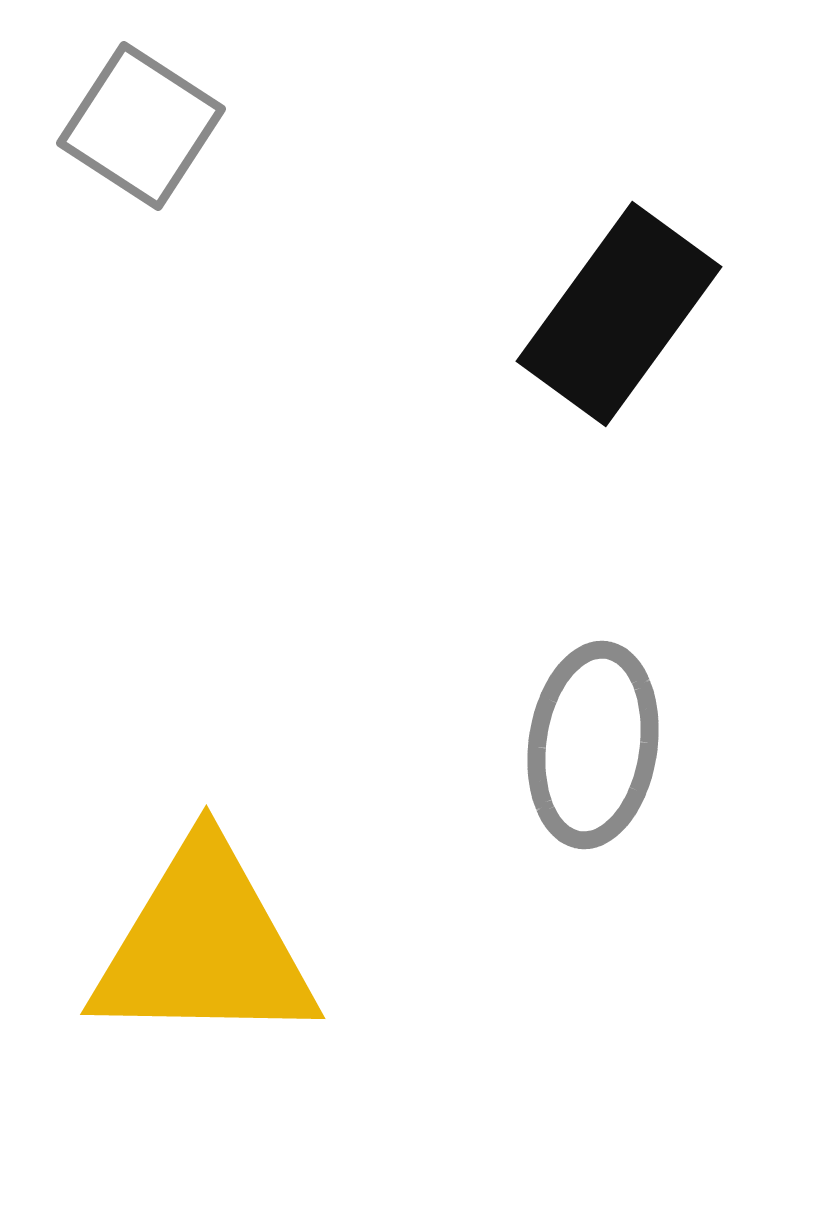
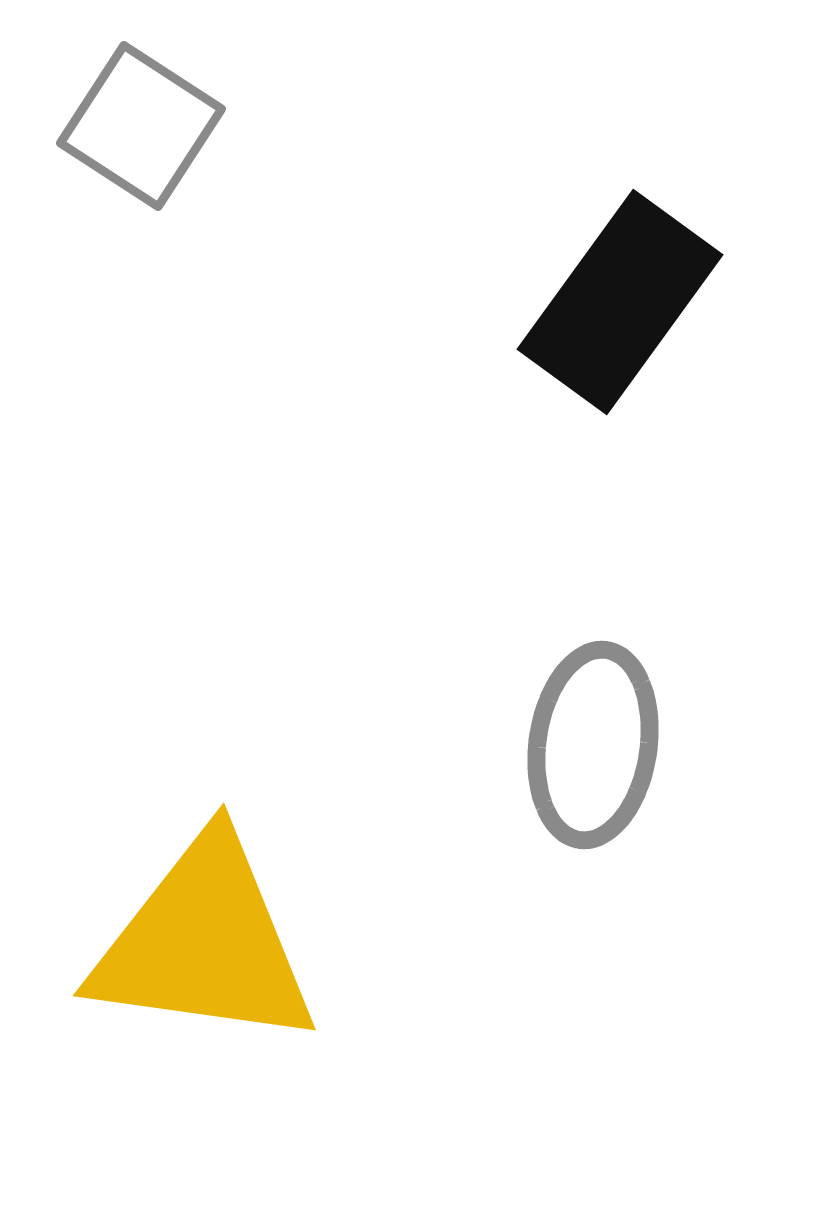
black rectangle: moved 1 px right, 12 px up
yellow triangle: moved 3 px up; rotated 7 degrees clockwise
